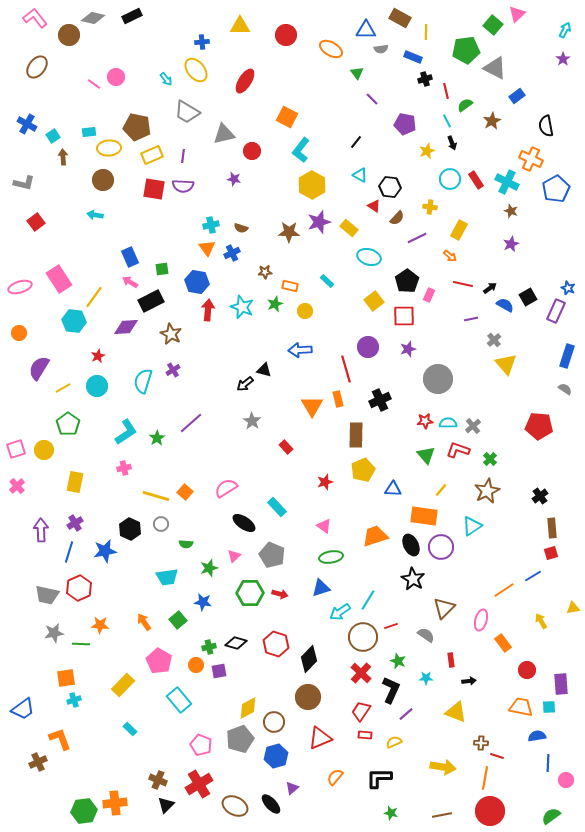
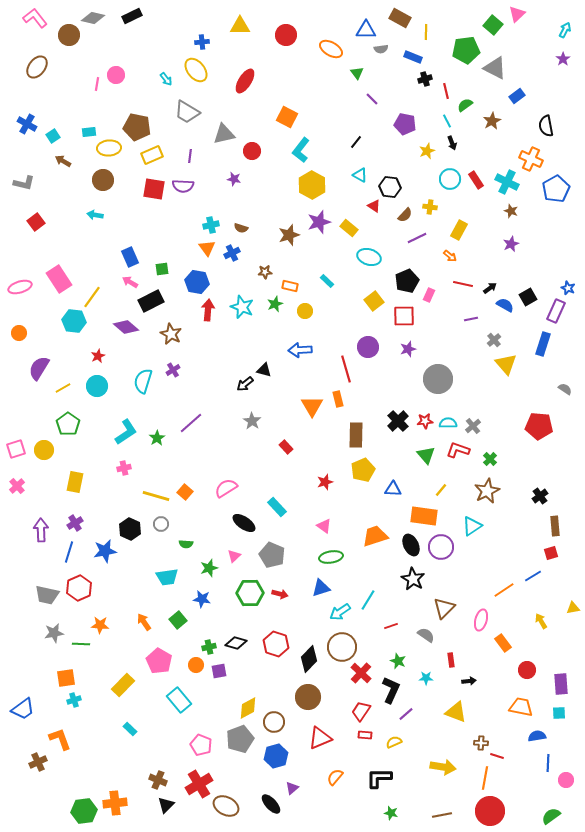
pink circle at (116, 77): moved 2 px up
pink line at (94, 84): moved 3 px right; rotated 64 degrees clockwise
purple line at (183, 156): moved 7 px right
brown arrow at (63, 157): moved 4 px down; rotated 56 degrees counterclockwise
brown semicircle at (397, 218): moved 8 px right, 3 px up
brown star at (289, 232): moved 3 px down; rotated 20 degrees counterclockwise
black pentagon at (407, 281): rotated 10 degrees clockwise
yellow line at (94, 297): moved 2 px left
purple diamond at (126, 327): rotated 45 degrees clockwise
blue rectangle at (567, 356): moved 24 px left, 12 px up
black cross at (380, 400): moved 18 px right, 21 px down; rotated 20 degrees counterclockwise
brown rectangle at (552, 528): moved 3 px right, 2 px up
blue star at (203, 602): moved 1 px left, 3 px up
brown circle at (363, 637): moved 21 px left, 10 px down
cyan square at (549, 707): moved 10 px right, 6 px down
brown ellipse at (235, 806): moved 9 px left
